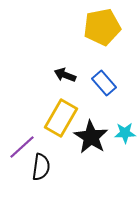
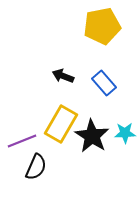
yellow pentagon: moved 1 px up
black arrow: moved 2 px left, 1 px down
yellow rectangle: moved 6 px down
black star: moved 1 px right, 1 px up
purple line: moved 6 px up; rotated 20 degrees clockwise
black semicircle: moved 5 px left; rotated 16 degrees clockwise
